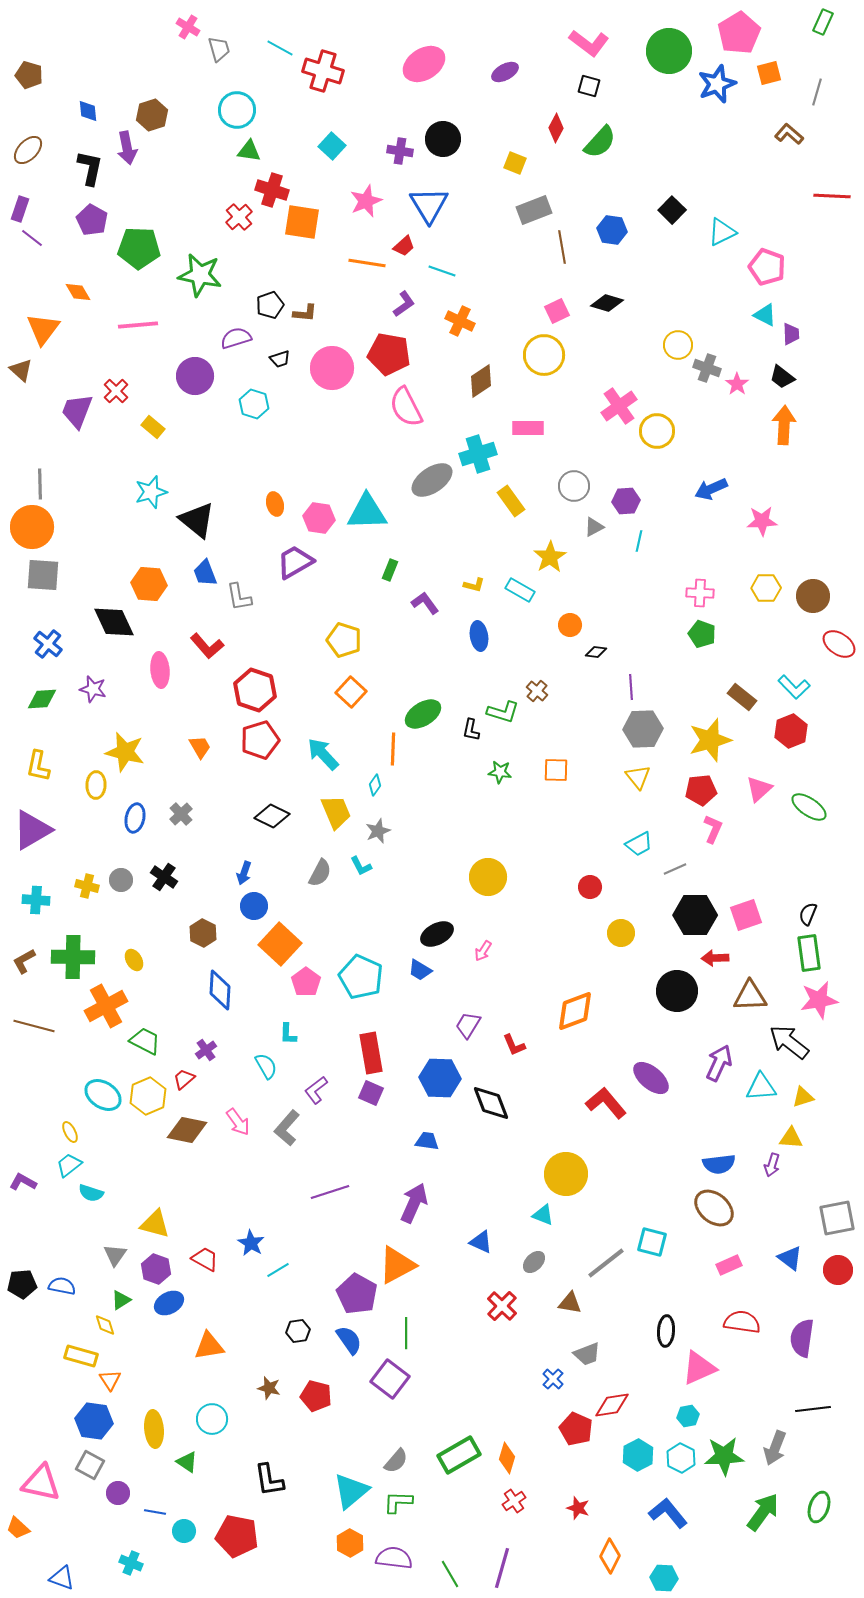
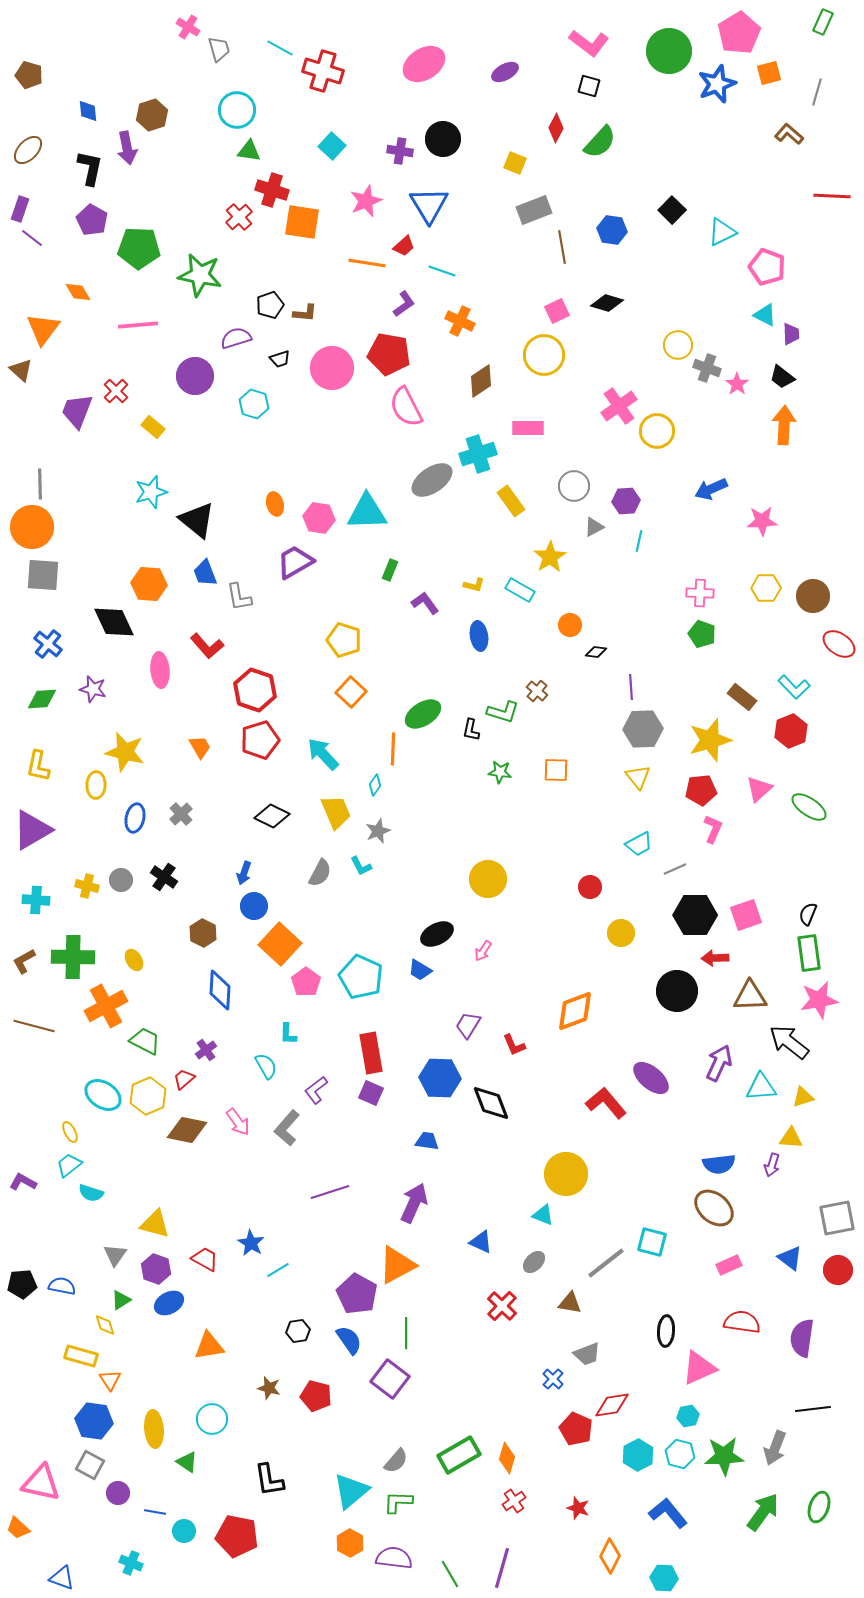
yellow circle at (488, 877): moved 2 px down
cyan hexagon at (681, 1458): moved 1 px left, 4 px up; rotated 12 degrees counterclockwise
